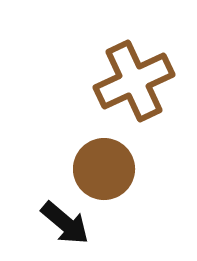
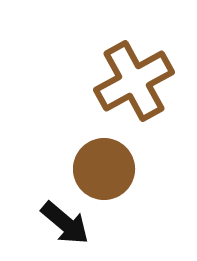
brown cross: rotated 4 degrees counterclockwise
